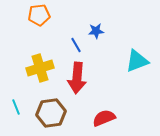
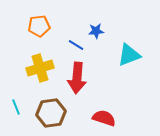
orange pentagon: moved 11 px down
blue line: rotated 28 degrees counterclockwise
cyan triangle: moved 8 px left, 6 px up
red semicircle: rotated 40 degrees clockwise
